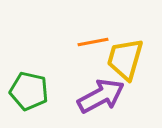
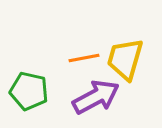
orange line: moved 9 px left, 16 px down
purple arrow: moved 5 px left, 1 px down
